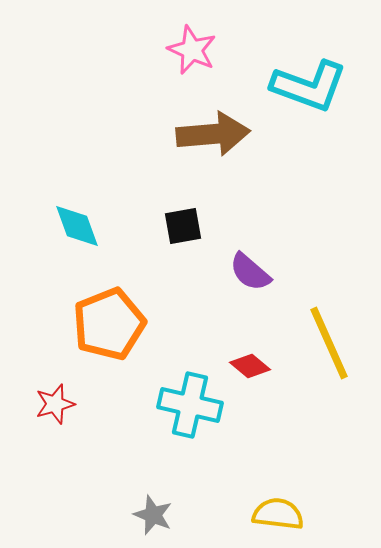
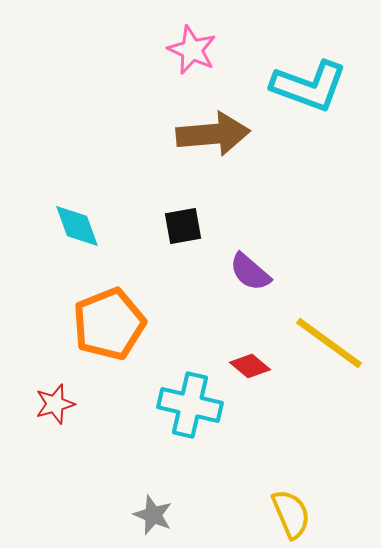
yellow line: rotated 30 degrees counterclockwise
yellow semicircle: moved 13 px right; rotated 60 degrees clockwise
